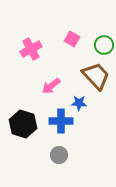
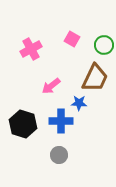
brown trapezoid: moved 1 px left, 2 px down; rotated 68 degrees clockwise
